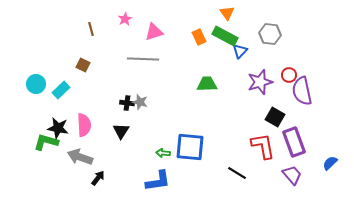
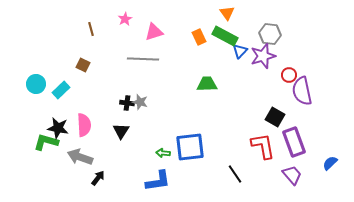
purple star: moved 3 px right, 26 px up
blue square: rotated 12 degrees counterclockwise
black line: moved 2 px left, 1 px down; rotated 24 degrees clockwise
